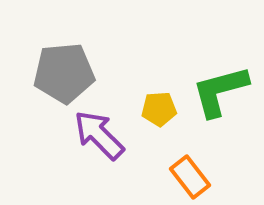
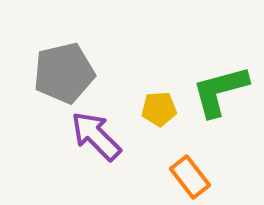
gray pentagon: rotated 8 degrees counterclockwise
purple arrow: moved 3 px left, 1 px down
